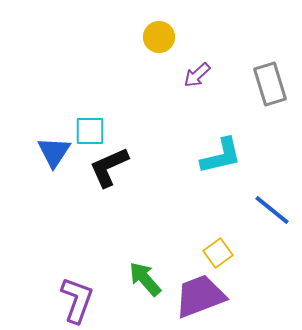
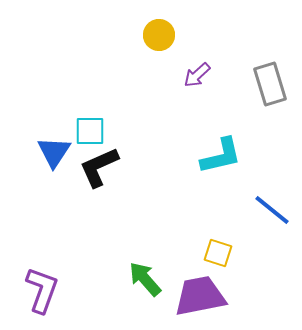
yellow circle: moved 2 px up
black L-shape: moved 10 px left
yellow square: rotated 36 degrees counterclockwise
purple trapezoid: rotated 10 degrees clockwise
purple L-shape: moved 35 px left, 10 px up
